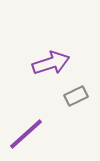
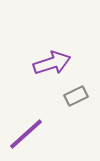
purple arrow: moved 1 px right
